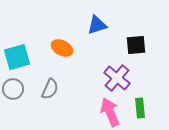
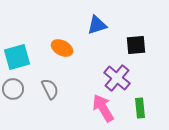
gray semicircle: rotated 50 degrees counterclockwise
pink arrow: moved 7 px left, 4 px up; rotated 8 degrees counterclockwise
